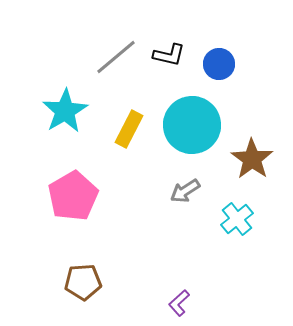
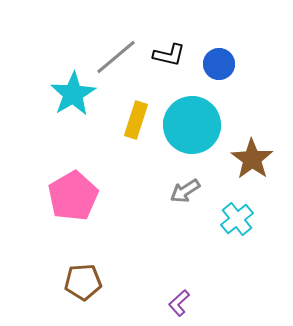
cyan star: moved 8 px right, 17 px up
yellow rectangle: moved 7 px right, 9 px up; rotated 9 degrees counterclockwise
